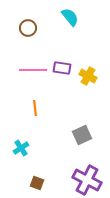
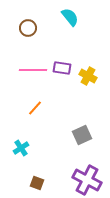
orange line: rotated 49 degrees clockwise
